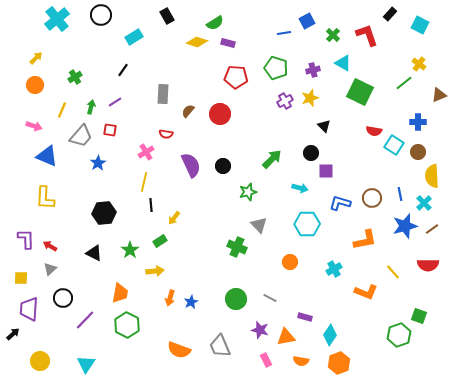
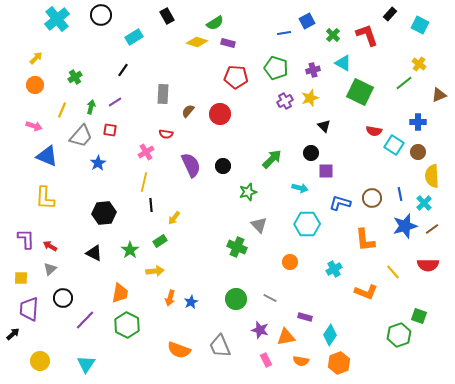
orange L-shape at (365, 240): rotated 95 degrees clockwise
